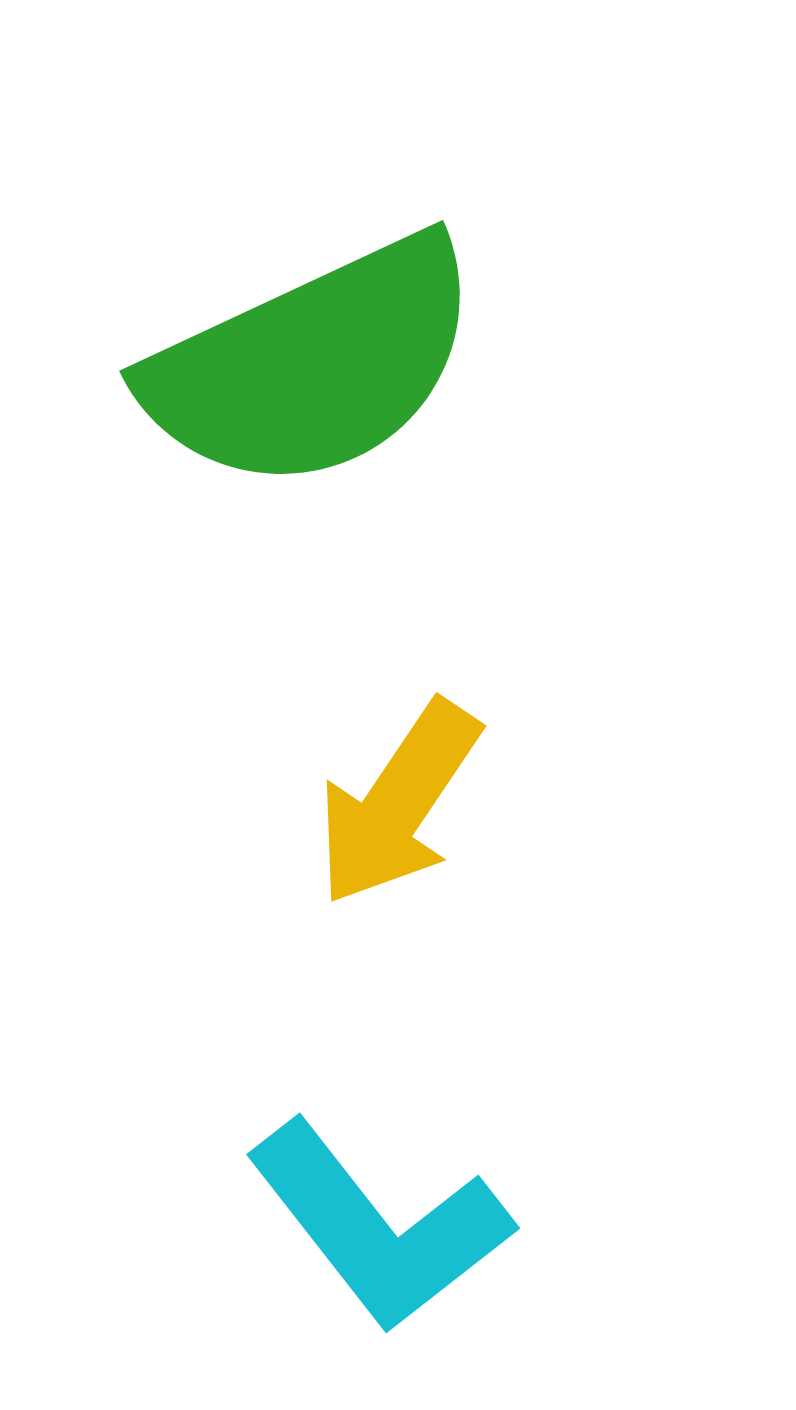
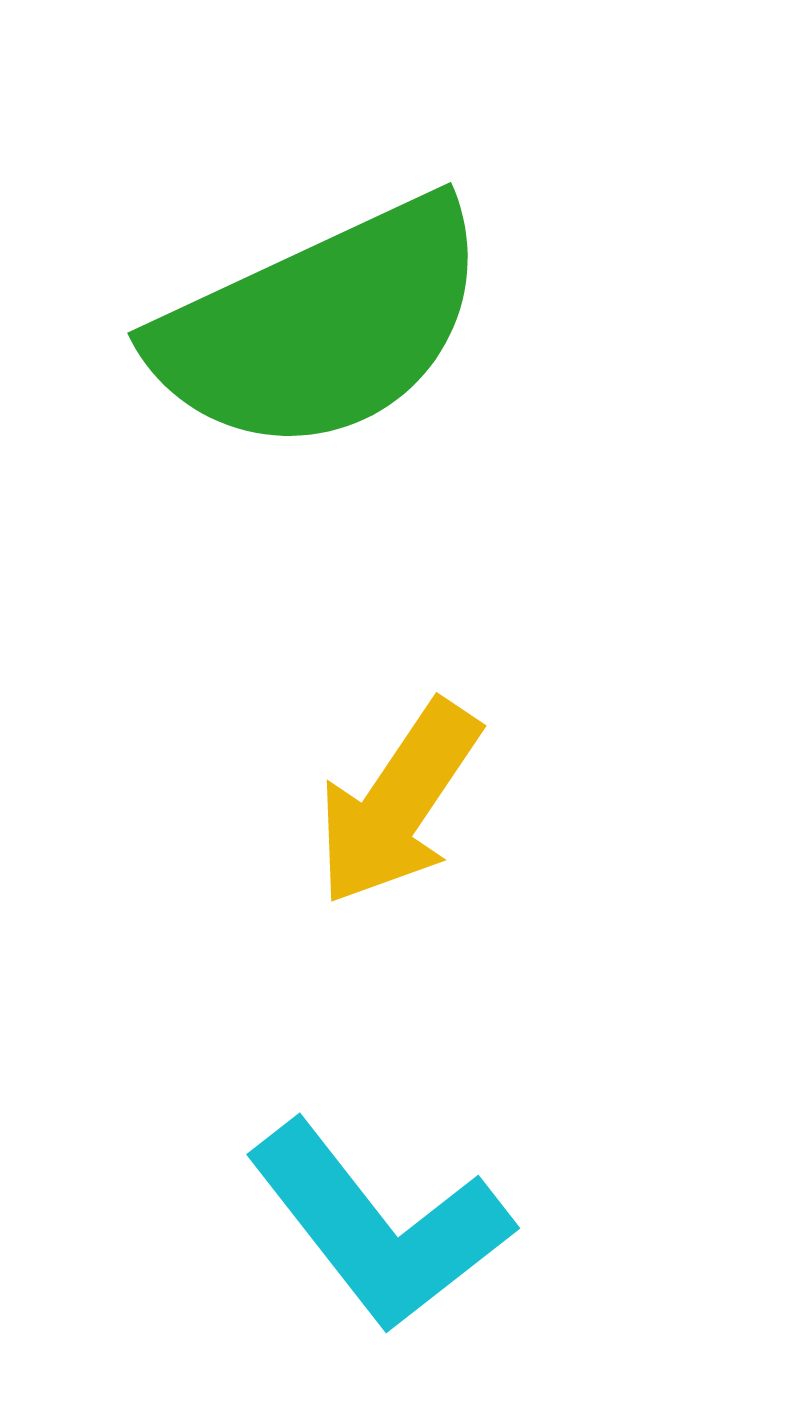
green semicircle: moved 8 px right, 38 px up
